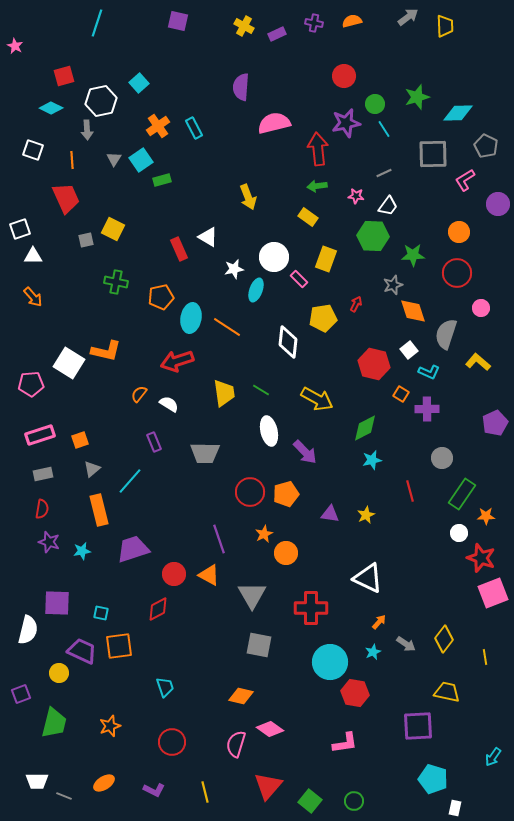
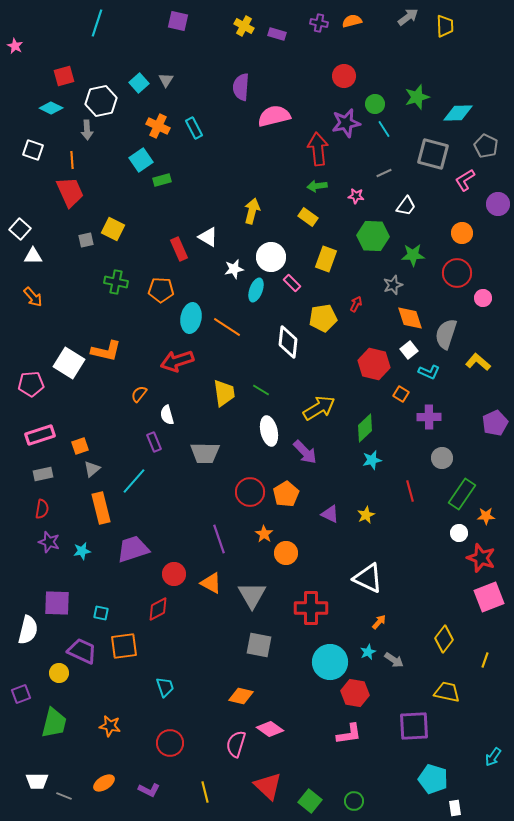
purple cross at (314, 23): moved 5 px right
purple rectangle at (277, 34): rotated 42 degrees clockwise
pink semicircle at (274, 123): moved 7 px up
orange cross at (158, 126): rotated 30 degrees counterclockwise
gray square at (433, 154): rotated 16 degrees clockwise
gray triangle at (114, 159): moved 52 px right, 79 px up
yellow arrow at (248, 197): moved 4 px right, 14 px down; rotated 145 degrees counterclockwise
red trapezoid at (66, 198): moved 4 px right, 6 px up
white trapezoid at (388, 206): moved 18 px right
white square at (20, 229): rotated 30 degrees counterclockwise
orange circle at (459, 232): moved 3 px right, 1 px down
white circle at (274, 257): moved 3 px left
pink rectangle at (299, 279): moved 7 px left, 4 px down
orange pentagon at (161, 297): moved 7 px up; rotated 15 degrees clockwise
pink circle at (481, 308): moved 2 px right, 10 px up
orange diamond at (413, 311): moved 3 px left, 7 px down
yellow arrow at (317, 399): moved 2 px right, 9 px down; rotated 60 degrees counterclockwise
white semicircle at (169, 404): moved 2 px left, 11 px down; rotated 138 degrees counterclockwise
purple cross at (427, 409): moved 2 px right, 8 px down
green diamond at (365, 428): rotated 16 degrees counterclockwise
orange square at (80, 440): moved 6 px down
cyan line at (130, 481): moved 4 px right
orange pentagon at (286, 494): rotated 15 degrees counterclockwise
orange rectangle at (99, 510): moved 2 px right, 2 px up
purple triangle at (330, 514): rotated 18 degrees clockwise
orange star at (264, 534): rotated 12 degrees counterclockwise
orange triangle at (209, 575): moved 2 px right, 8 px down
pink square at (493, 593): moved 4 px left, 4 px down
gray arrow at (406, 644): moved 12 px left, 16 px down
orange square at (119, 646): moved 5 px right
cyan star at (373, 652): moved 5 px left
yellow line at (485, 657): moved 3 px down; rotated 28 degrees clockwise
orange star at (110, 726): rotated 30 degrees clockwise
purple square at (418, 726): moved 4 px left
red circle at (172, 742): moved 2 px left, 1 px down
pink L-shape at (345, 743): moved 4 px right, 9 px up
red triangle at (268, 786): rotated 28 degrees counterclockwise
purple L-shape at (154, 790): moved 5 px left
white rectangle at (455, 808): rotated 21 degrees counterclockwise
